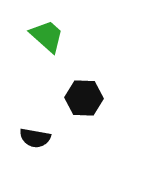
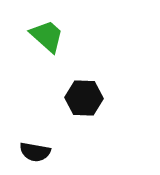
black semicircle: moved 14 px down
